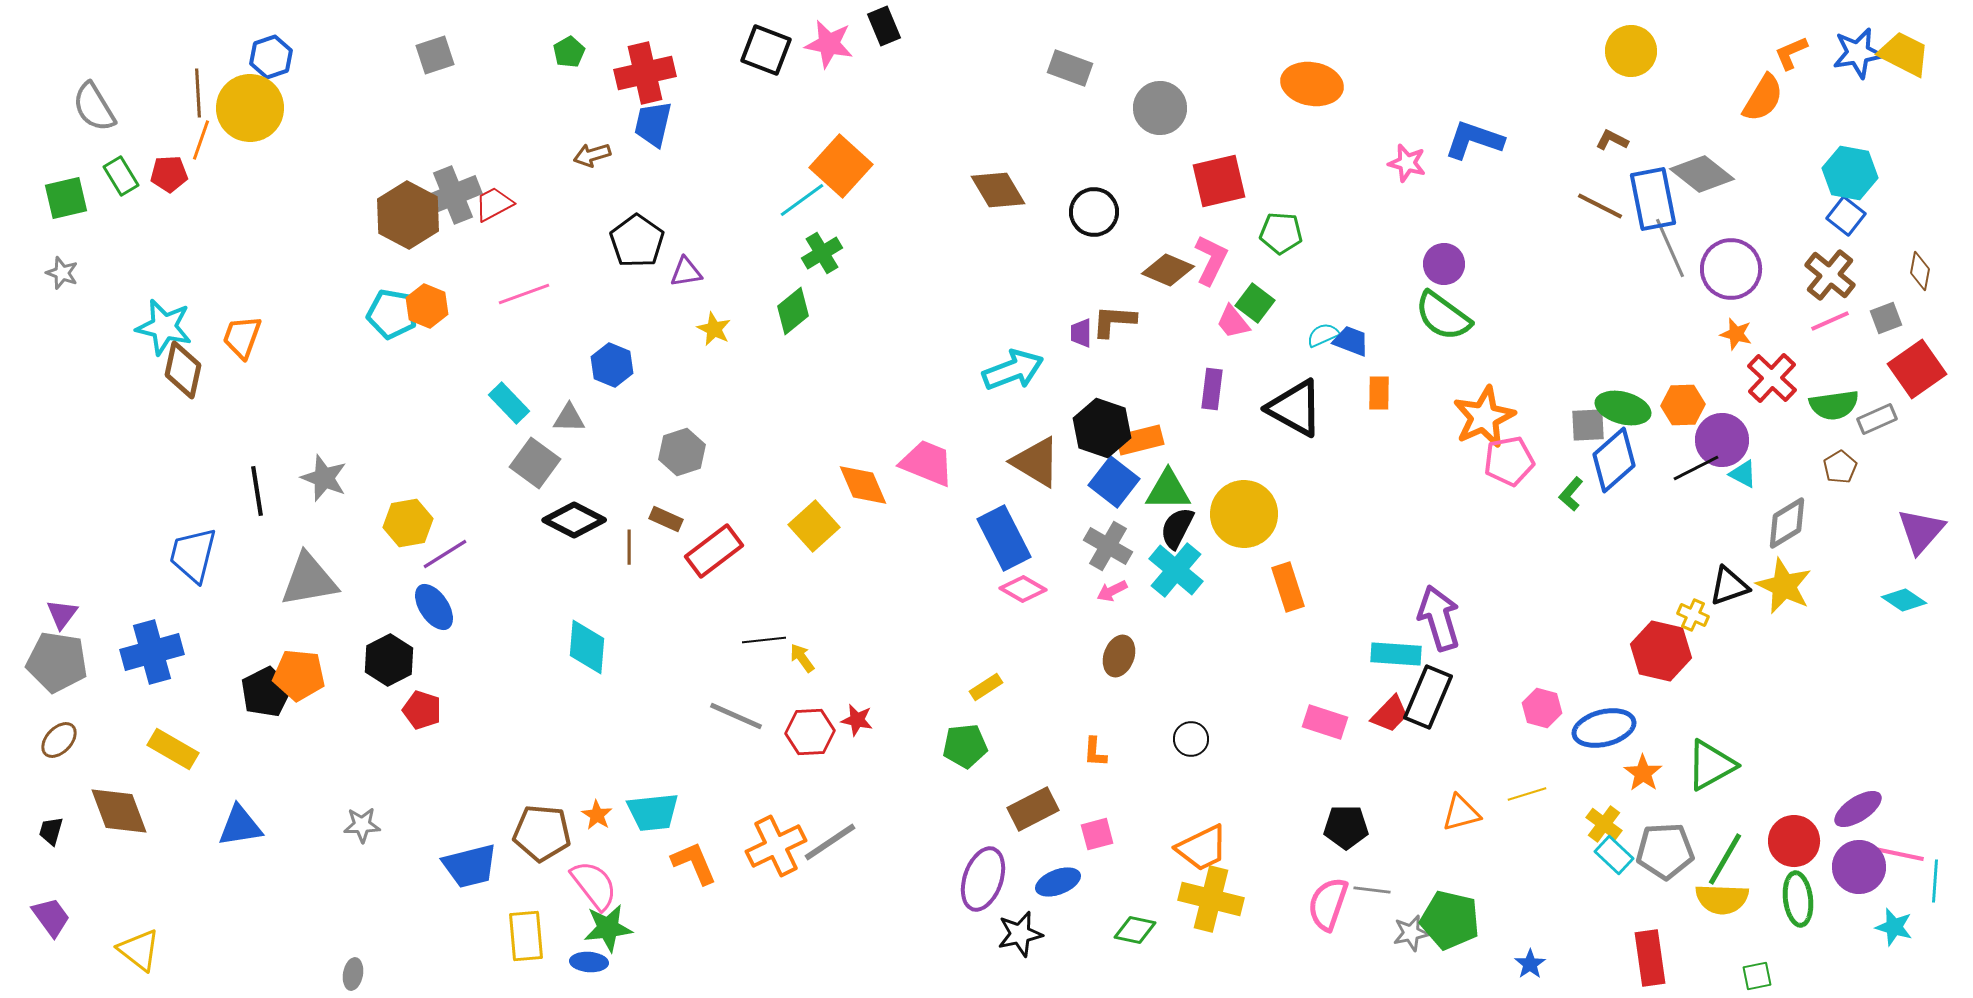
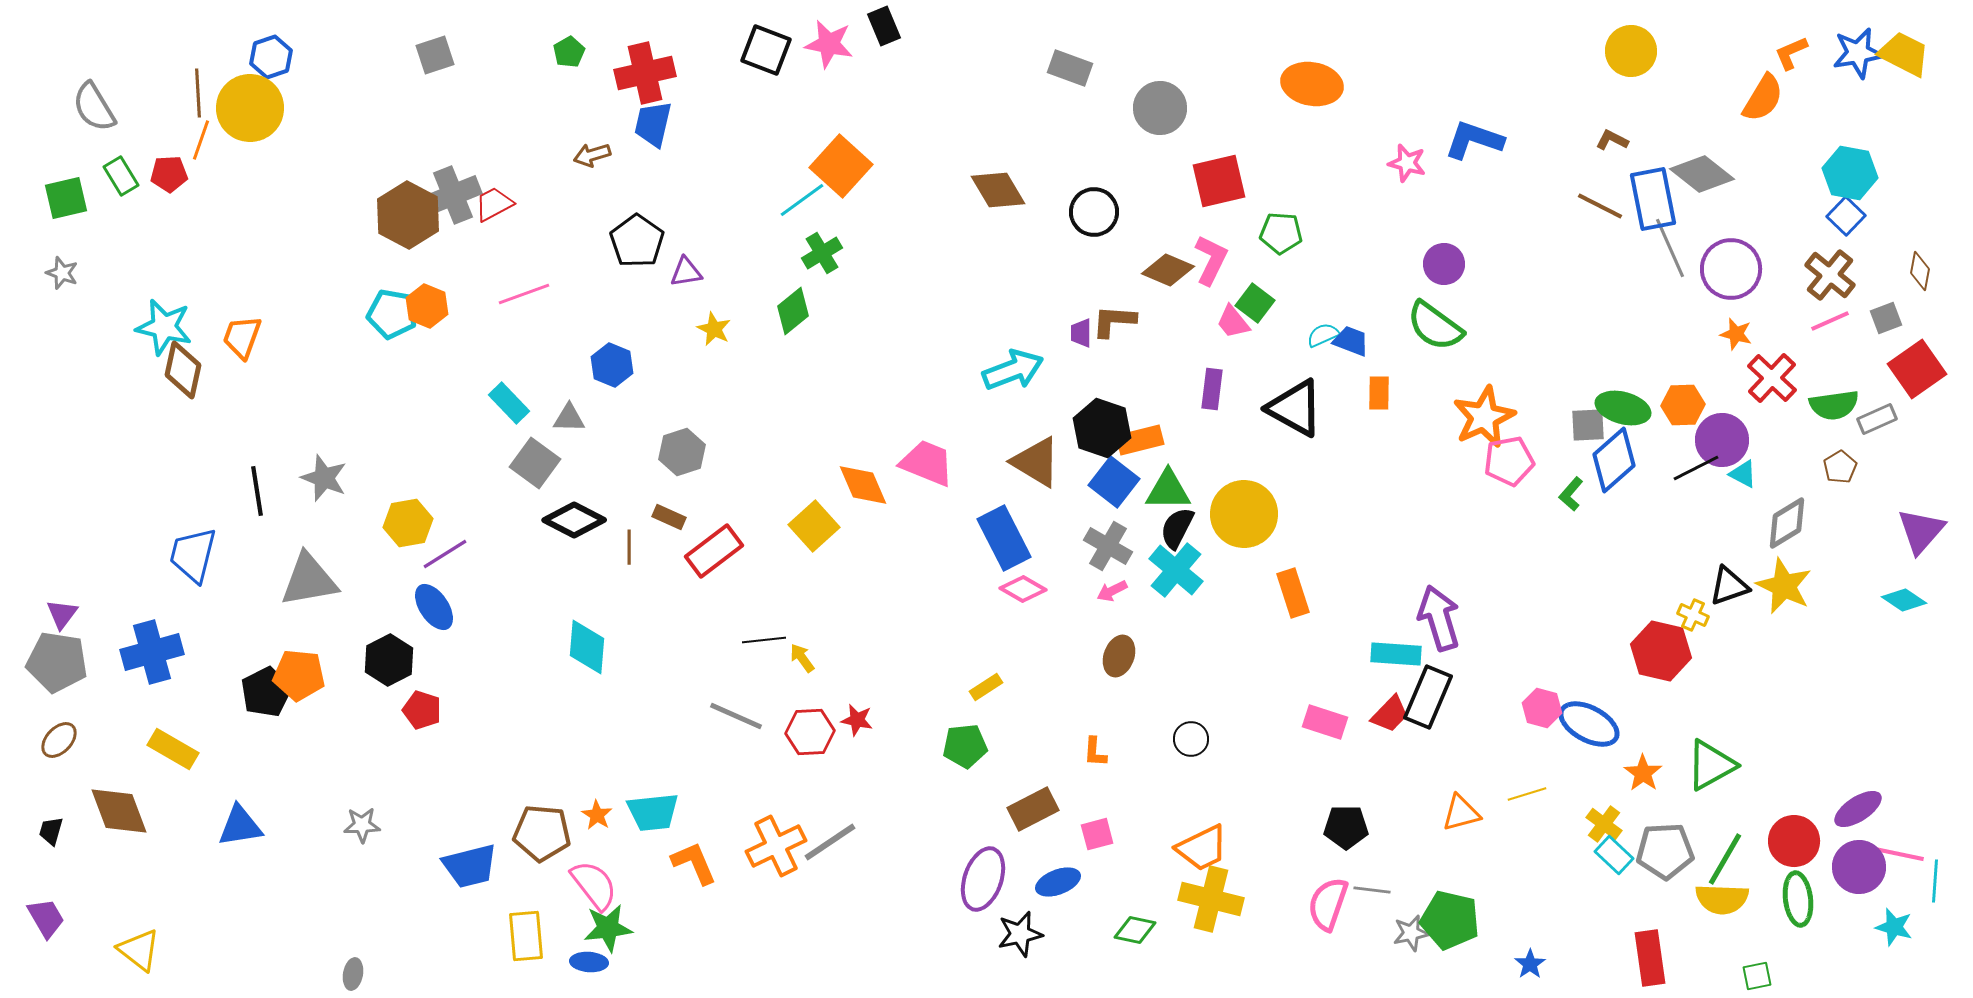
blue square at (1846, 216): rotated 6 degrees clockwise
green semicircle at (1443, 316): moved 8 px left, 10 px down
brown rectangle at (666, 519): moved 3 px right, 2 px up
orange rectangle at (1288, 587): moved 5 px right, 6 px down
blue ellipse at (1604, 728): moved 15 px left, 4 px up; rotated 42 degrees clockwise
purple trapezoid at (51, 917): moved 5 px left, 1 px down; rotated 6 degrees clockwise
